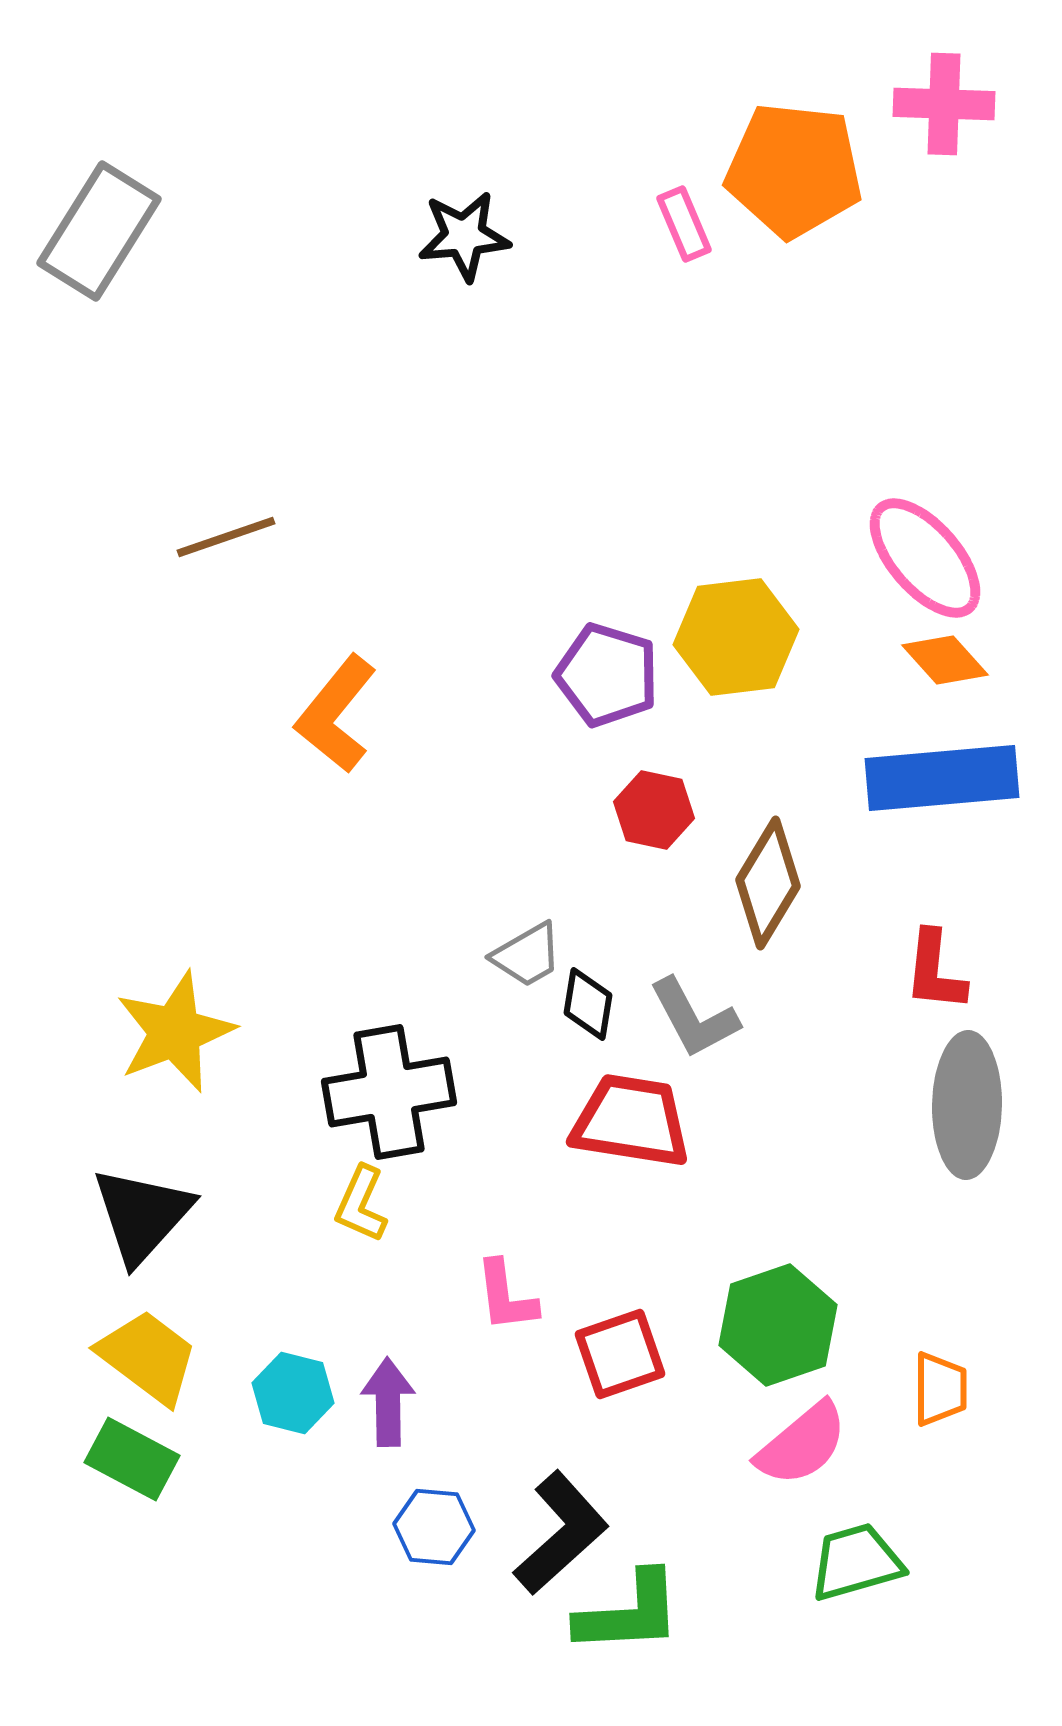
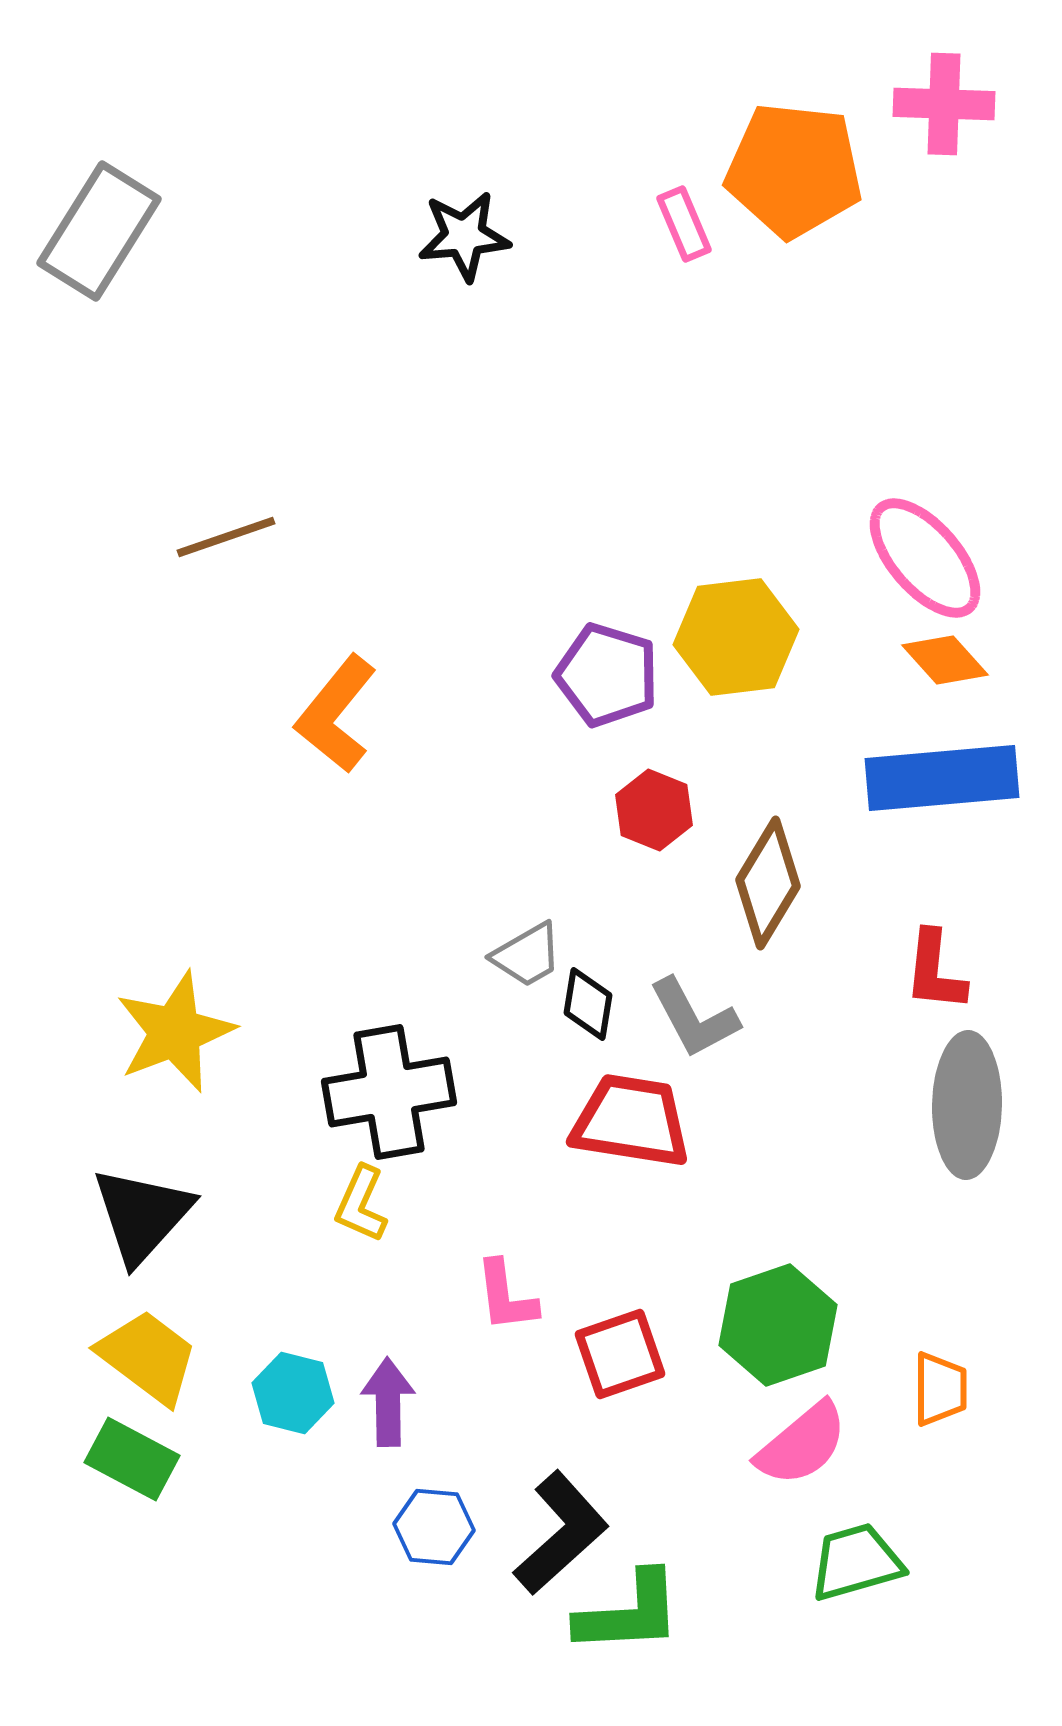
red hexagon: rotated 10 degrees clockwise
